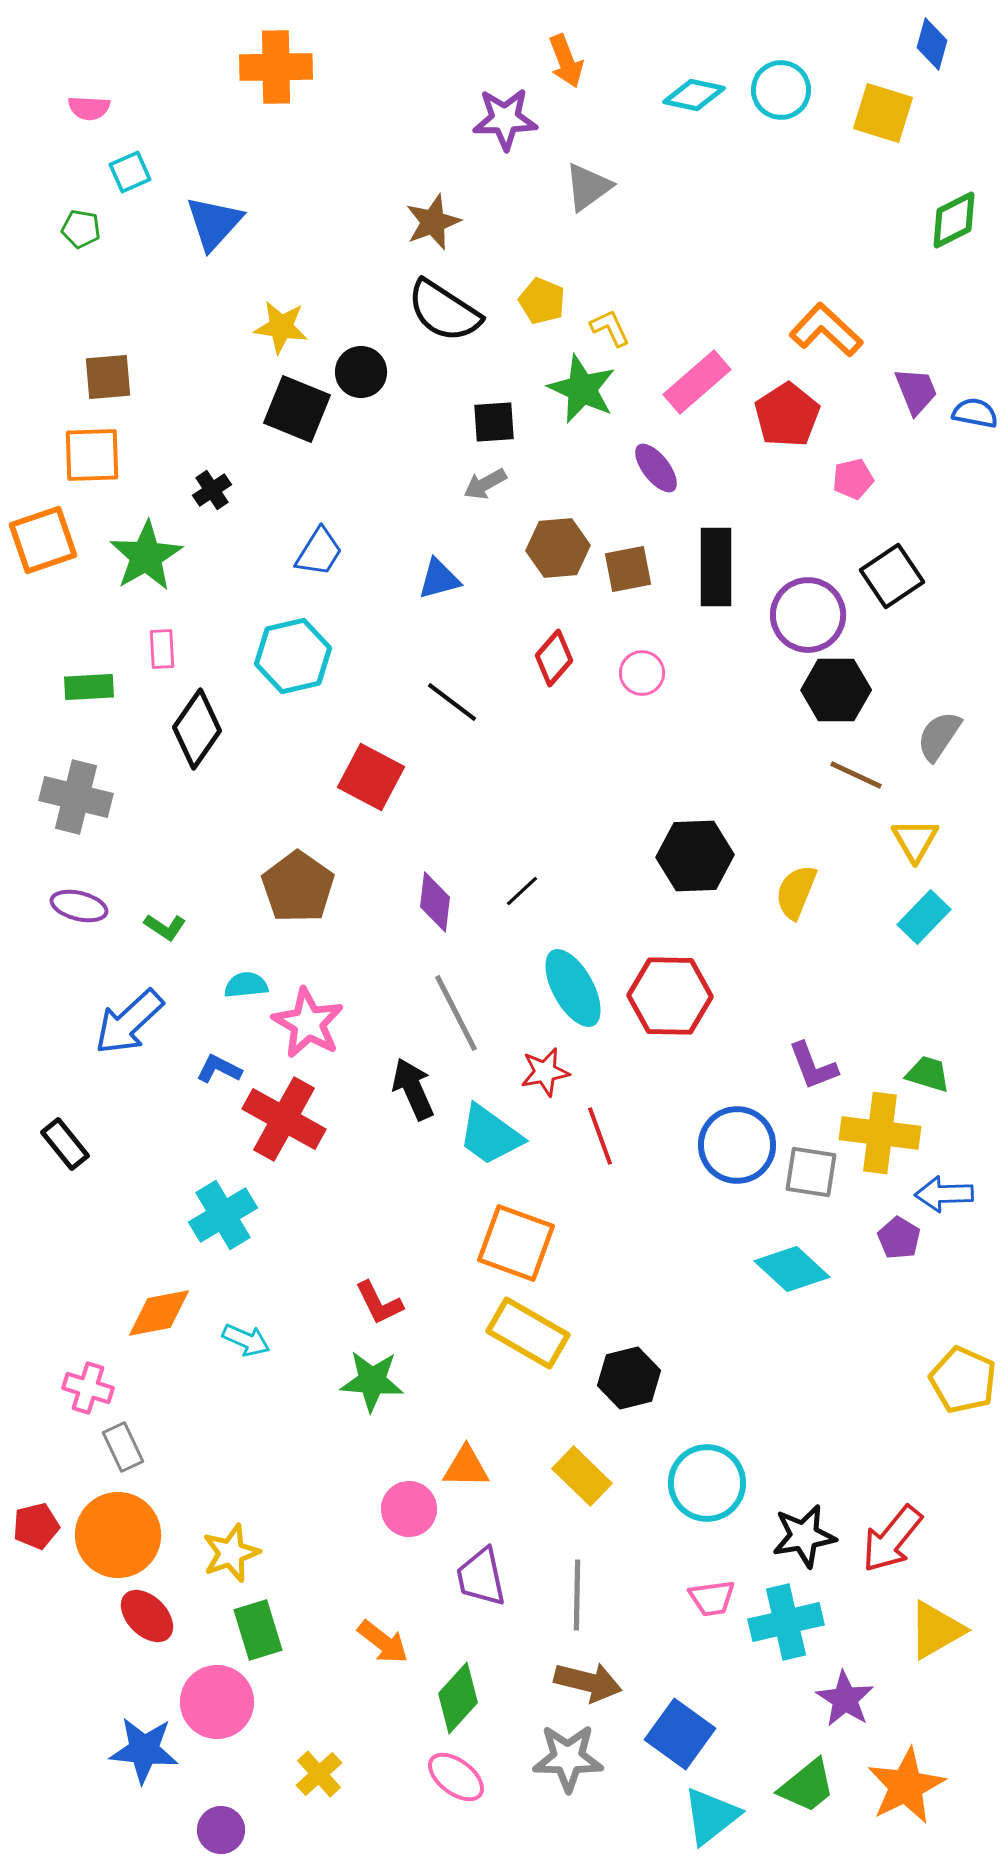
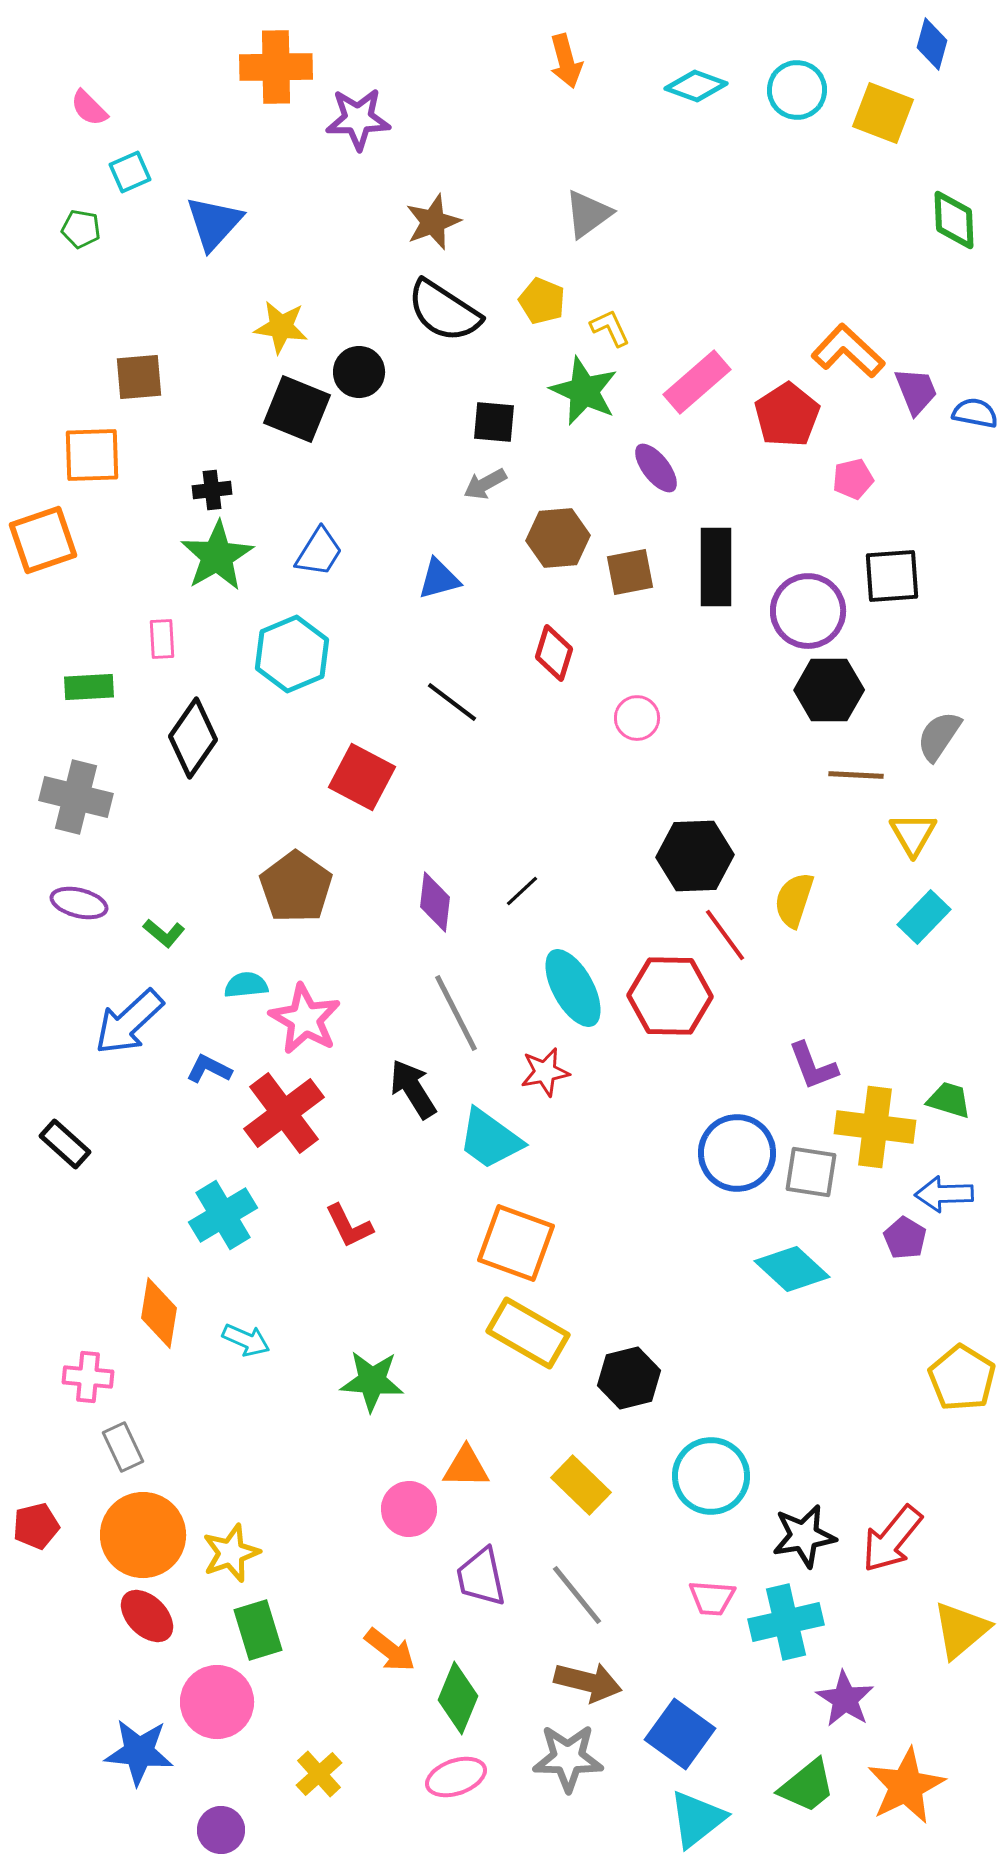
orange arrow at (566, 61): rotated 6 degrees clockwise
cyan circle at (781, 90): moved 16 px right
cyan diamond at (694, 95): moved 2 px right, 9 px up; rotated 8 degrees clockwise
pink semicircle at (89, 108): rotated 42 degrees clockwise
yellow square at (883, 113): rotated 4 degrees clockwise
purple star at (505, 119): moved 147 px left
gray triangle at (588, 187): moved 27 px down
green diamond at (954, 220): rotated 66 degrees counterclockwise
orange L-shape at (826, 330): moved 22 px right, 21 px down
black circle at (361, 372): moved 2 px left
brown square at (108, 377): moved 31 px right
green star at (582, 389): moved 2 px right, 2 px down
black square at (494, 422): rotated 9 degrees clockwise
black cross at (212, 490): rotated 27 degrees clockwise
brown hexagon at (558, 548): moved 10 px up
green star at (146, 556): moved 71 px right
brown square at (628, 569): moved 2 px right, 3 px down
black square at (892, 576): rotated 30 degrees clockwise
purple circle at (808, 615): moved 4 px up
pink rectangle at (162, 649): moved 10 px up
cyan hexagon at (293, 656): moved 1 px left, 2 px up; rotated 10 degrees counterclockwise
red diamond at (554, 658): moved 5 px up; rotated 24 degrees counterclockwise
pink circle at (642, 673): moved 5 px left, 45 px down
black hexagon at (836, 690): moved 7 px left
black diamond at (197, 729): moved 4 px left, 9 px down
brown line at (856, 775): rotated 22 degrees counterclockwise
red square at (371, 777): moved 9 px left
yellow triangle at (915, 840): moved 2 px left, 6 px up
brown pentagon at (298, 887): moved 2 px left
yellow semicircle at (796, 892): moved 2 px left, 8 px down; rotated 4 degrees counterclockwise
purple ellipse at (79, 906): moved 3 px up
green L-shape at (165, 927): moved 1 px left, 6 px down; rotated 6 degrees clockwise
pink star at (308, 1023): moved 3 px left, 4 px up
blue L-shape at (219, 1069): moved 10 px left
green trapezoid at (928, 1074): moved 21 px right, 26 px down
black arrow at (413, 1089): rotated 8 degrees counterclockwise
red cross at (284, 1119): moved 6 px up; rotated 24 degrees clockwise
yellow cross at (880, 1133): moved 5 px left, 6 px up
cyan trapezoid at (490, 1135): moved 4 px down
red line at (600, 1136): moved 125 px right, 201 px up; rotated 16 degrees counterclockwise
black rectangle at (65, 1144): rotated 9 degrees counterclockwise
blue circle at (737, 1145): moved 8 px down
purple pentagon at (899, 1238): moved 6 px right
red L-shape at (379, 1303): moved 30 px left, 77 px up
orange diamond at (159, 1313): rotated 70 degrees counterclockwise
yellow pentagon at (963, 1380): moved 1 px left, 2 px up; rotated 8 degrees clockwise
pink cross at (88, 1388): moved 11 px up; rotated 12 degrees counterclockwise
yellow rectangle at (582, 1476): moved 1 px left, 9 px down
cyan circle at (707, 1483): moved 4 px right, 7 px up
orange circle at (118, 1535): moved 25 px right
gray line at (577, 1595): rotated 40 degrees counterclockwise
pink trapezoid at (712, 1598): rotated 12 degrees clockwise
yellow triangle at (936, 1630): moved 25 px right; rotated 10 degrees counterclockwise
orange arrow at (383, 1642): moved 7 px right, 8 px down
green diamond at (458, 1698): rotated 20 degrees counterclockwise
blue star at (144, 1750): moved 5 px left, 2 px down
pink ellipse at (456, 1777): rotated 56 degrees counterclockwise
cyan triangle at (711, 1816): moved 14 px left, 3 px down
